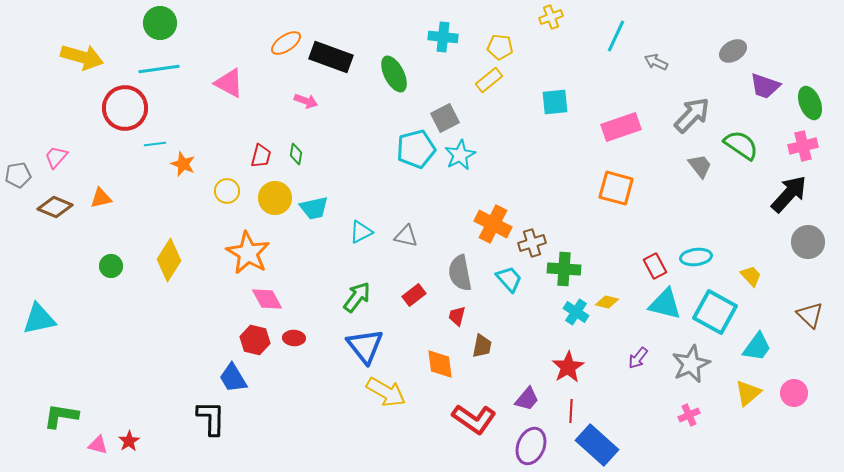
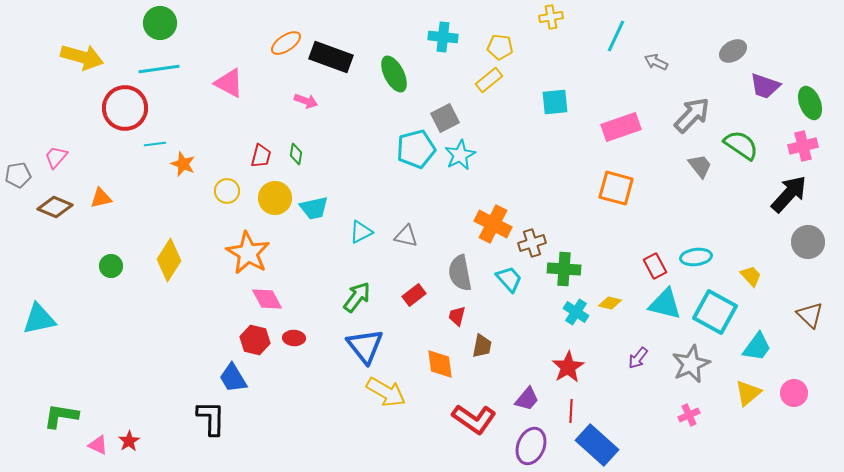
yellow cross at (551, 17): rotated 10 degrees clockwise
yellow diamond at (607, 302): moved 3 px right, 1 px down
pink triangle at (98, 445): rotated 10 degrees clockwise
